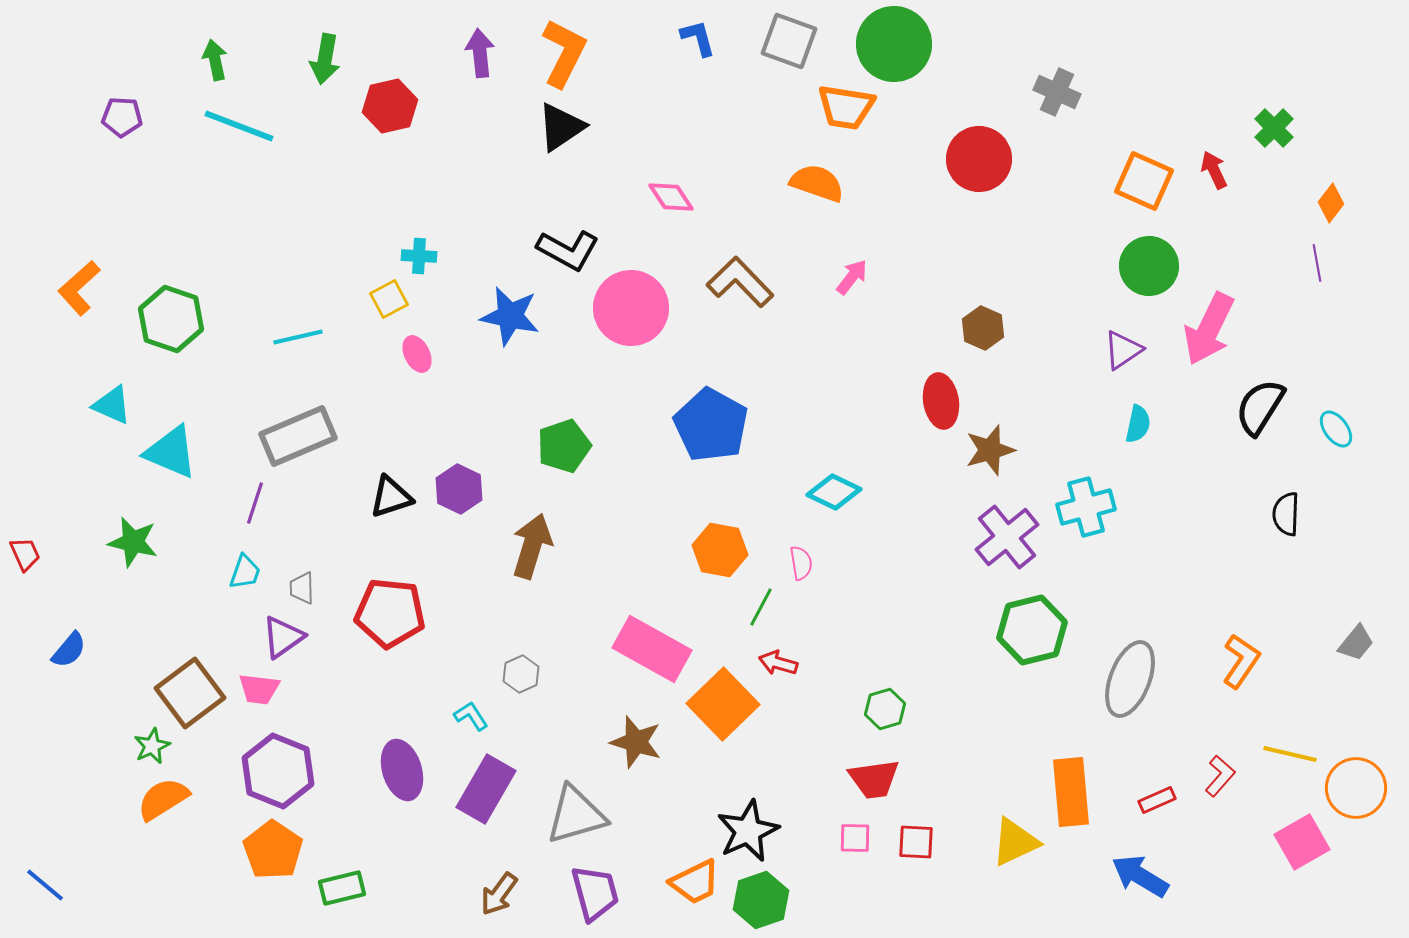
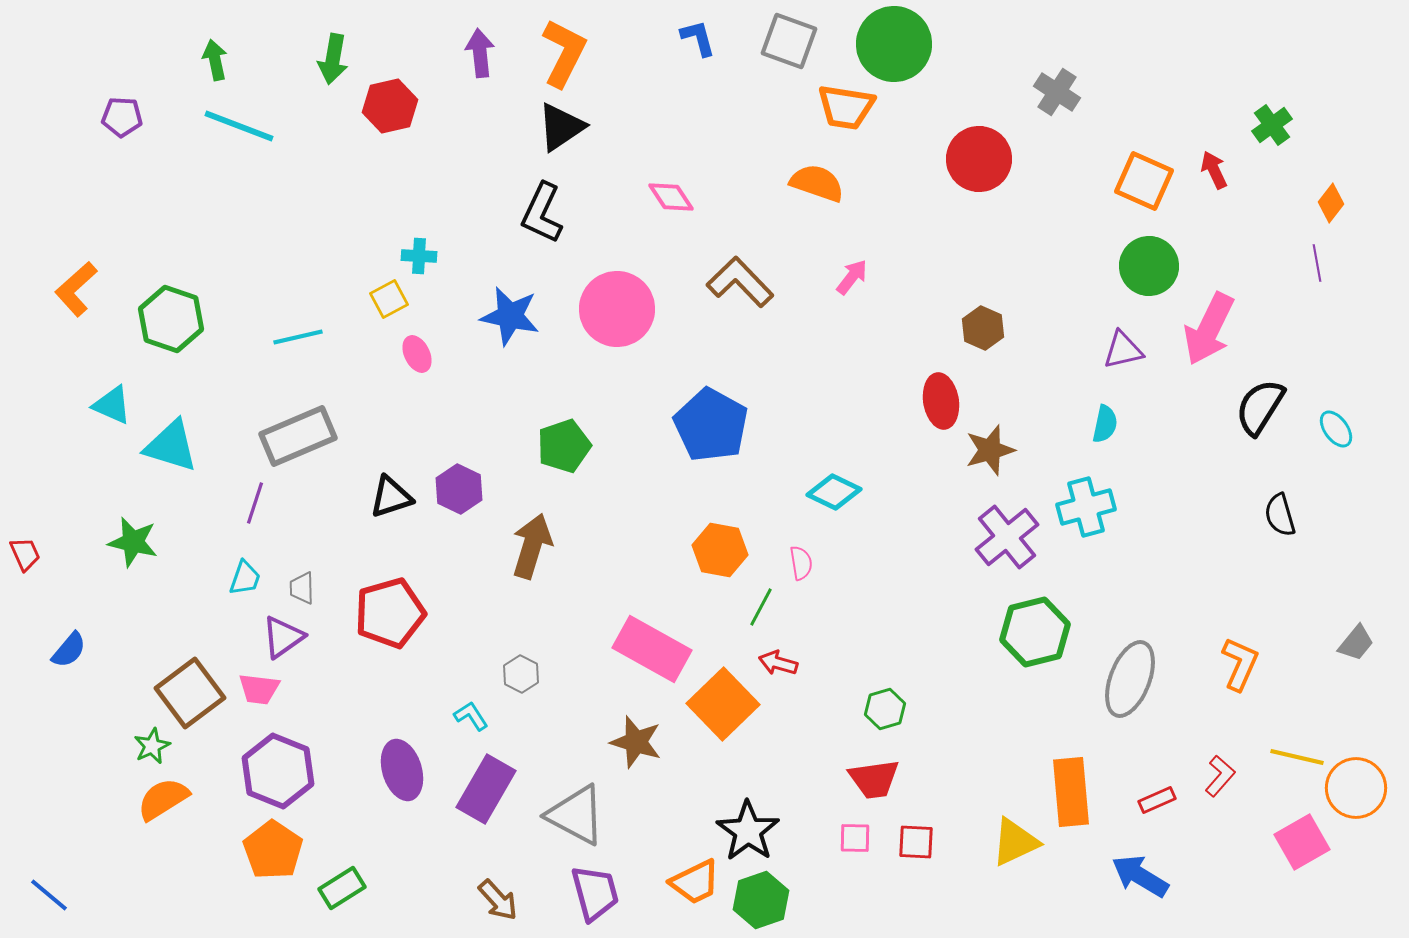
green arrow at (325, 59): moved 8 px right
gray cross at (1057, 92): rotated 9 degrees clockwise
green cross at (1274, 128): moved 2 px left, 3 px up; rotated 9 degrees clockwise
black L-shape at (568, 250): moved 26 px left, 37 px up; rotated 86 degrees clockwise
orange L-shape at (79, 288): moved 3 px left, 1 px down
pink circle at (631, 308): moved 14 px left, 1 px down
purple triangle at (1123, 350): rotated 21 degrees clockwise
cyan semicircle at (1138, 424): moved 33 px left
cyan triangle at (171, 452): moved 6 px up; rotated 6 degrees counterclockwise
black semicircle at (1286, 514): moved 6 px left, 1 px down; rotated 18 degrees counterclockwise
cyan trapezoid at (245, 572): moved 6 px down
red pentagon at (390, 613): rotated 22 degrees counterclockwise
green hexagon at (1032, 630): moved 3 px right, 2 px down
orange L-shape at (1241, 661): moved 1 px left, 3 px down; rotated 10 degrees counterclockwise
gray hexagon at (521, 674): rotated 9 degrees counterclockwise
yellow line at (1290, 754): moved 7 px right, 3 px down
gray triangle at (576, 815): rotated 44 degrees clockwise
black star at (748, 831): rotated 12 degrees counterclockwise
blue line at (45, 885): moved 4 px right, 10 px down
green rectangle at (342, 888): rotated 18 degrees counterclockwise
brown arrow at (499, 894): moved 1 px left, 6 px down; rotated 78 degrees counterclockwise
